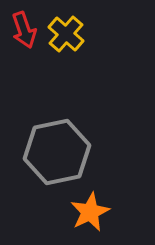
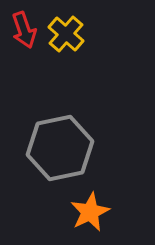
gray hexagon: moved 3 px right, 4 px up
